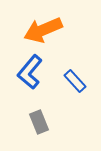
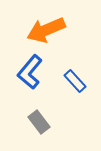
orange arrow: moved 3 px right
gray rectangle: rotated 15 degrees counterclockwise
